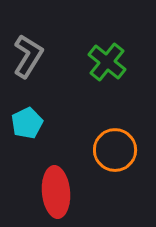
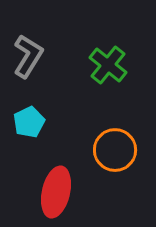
green cross: moved 1 px right, 3 px down
cyan pentagon: moved 2 px right, 1 px up
red ellipse: rotated 18 degrees clockwise
